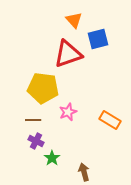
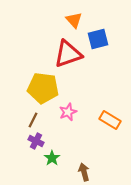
brown line: rotated 63 degrees counterclockwise
